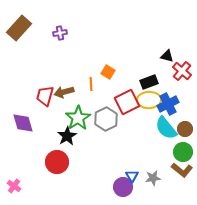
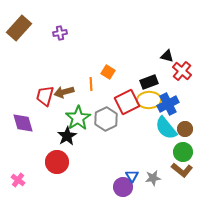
pink cross: moved 4 px right, 6 px up
